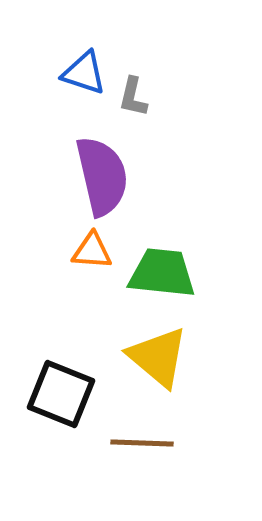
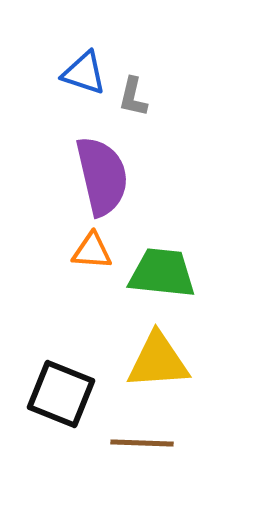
yellow triangle: moved 4 px down; rotated 44 degrees counterclockwise
